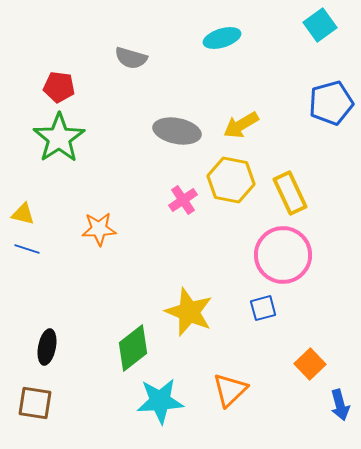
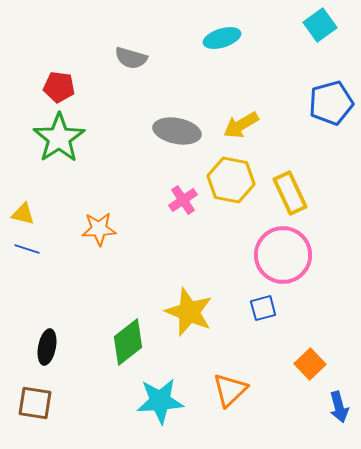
green diamond: moved 5 px left, 6 px up
blue arrow: moved 1 px left, 2 px down
